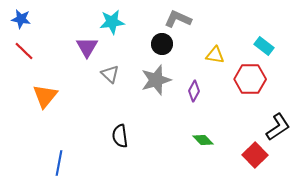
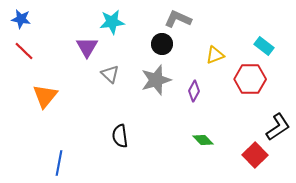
yellow triangle: rotated 30 degrees counterclockwise
